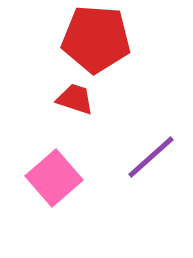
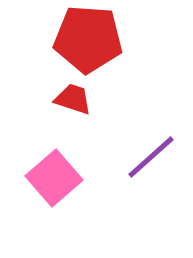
red pentagon: moved 8 px left
red trapezoid: moved 2 px left
